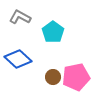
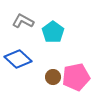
gray L-shape: moved 3 px right, 4 px down
